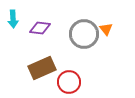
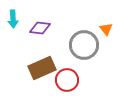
gray circle: moved 11 px down
red circle: moved 2 px left, 2 px up
